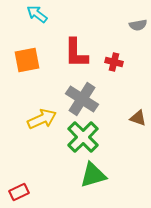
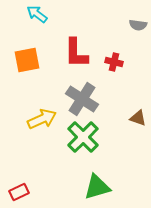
gray semicircle: rotated 18 degrees clockwise
green triangle: moved 4 px right, 12 px down
